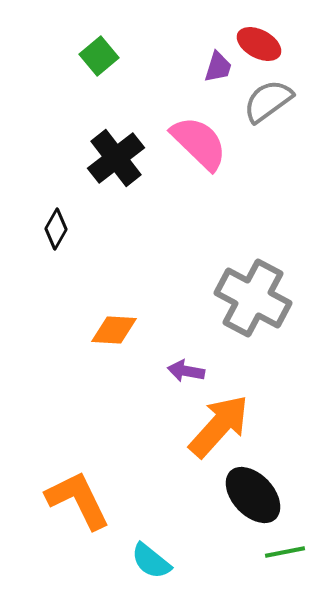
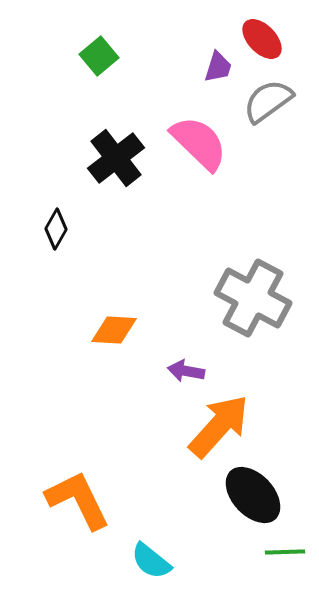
red ellipse: moved 3 px right, 5 px up; rotated 18 degrees clockwise
green line: rotated 9 degrees clockwise
